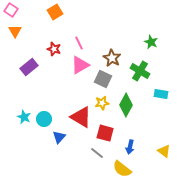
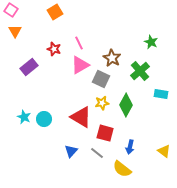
green cross: rotated 18 degrees clockwise
gray square: moved 2 px left
blue triangle: moved 12 px right, 14 px down
